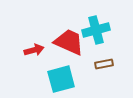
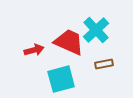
cyan cross: rotated 28 degrees counterclockwise
